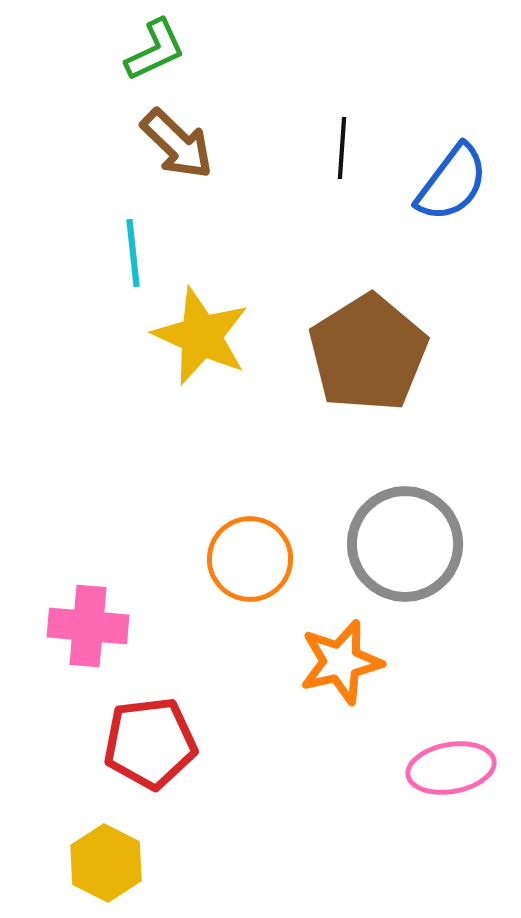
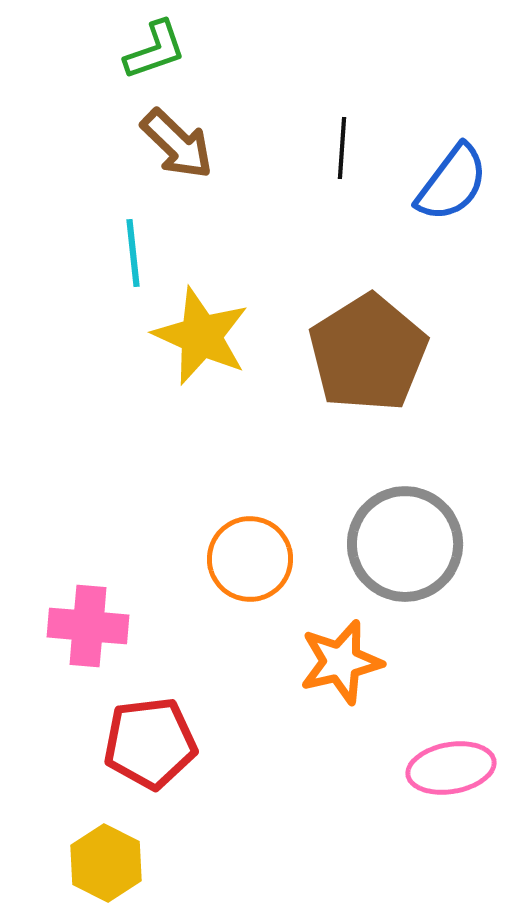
green L-shape: rotated 6 degrees clockwise
